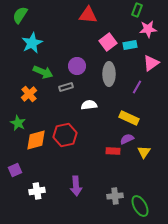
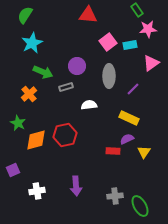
green rectangle: rotated 56 degrees counterclockwise
green semicircle: moved 5 px right
gray ellipse: moved 2 px down
purple line: moved 4 px left, 2 px down; rotated 16 degrees clockwise
purple square: moved 2 px left
